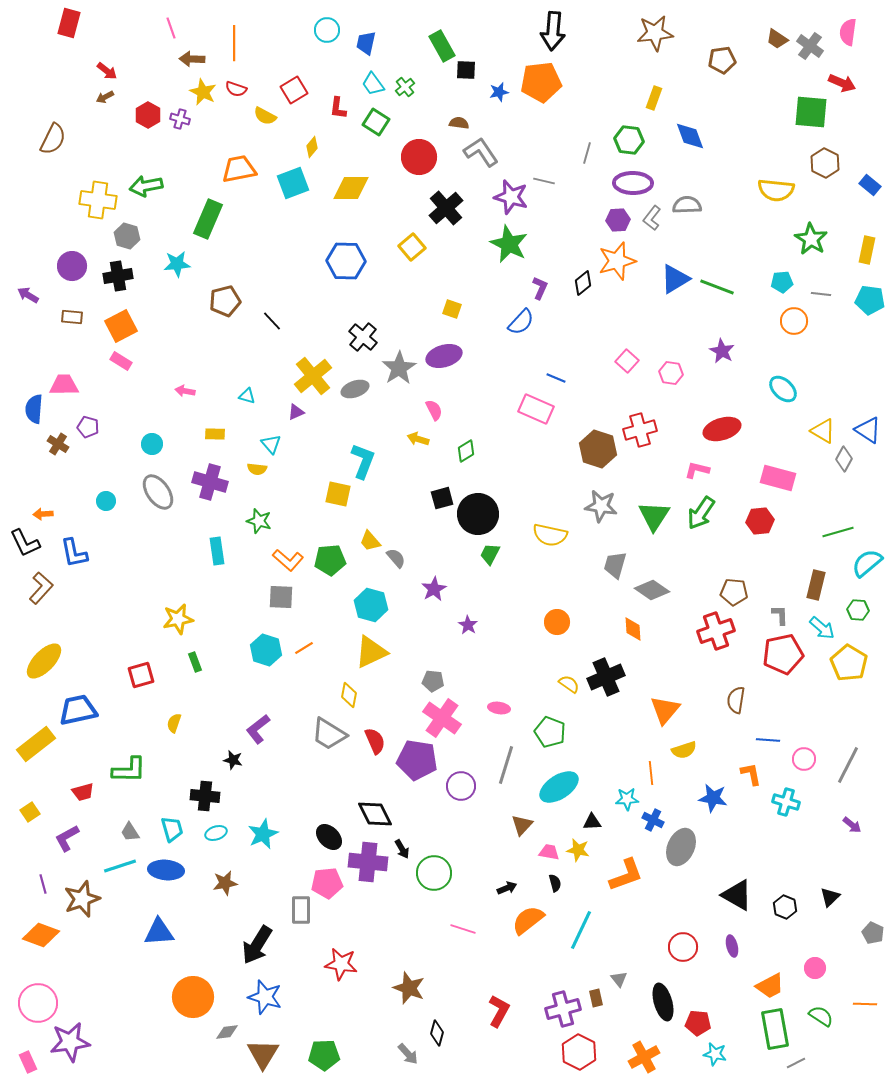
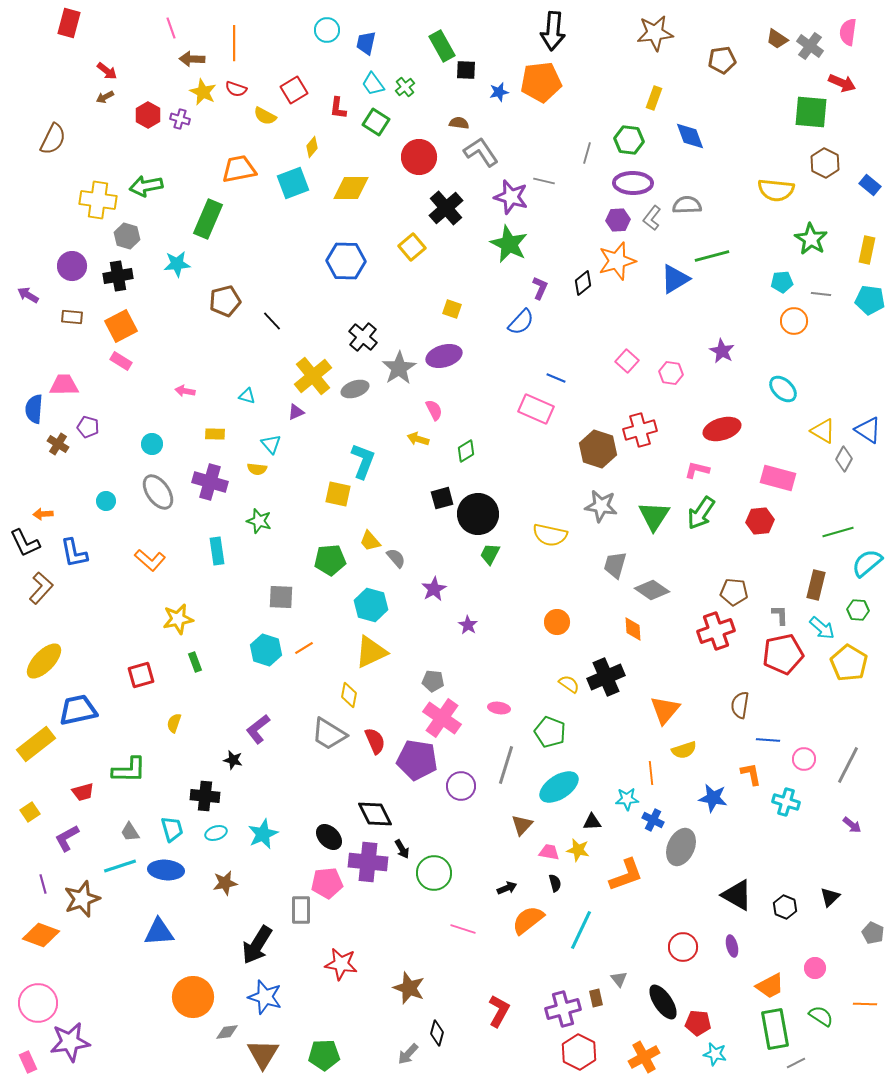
green line at (717, 287): moved 5 px left, 31 px up; rotated 36 degrees counterclockwise
orange L-shape at (288, 560): moved 138 px left
brown semicircle at (736, 700): moved 4 px right, 5 px down
black ellipse at (663, 1002): rotated 18 degrees counterclockwise
gray arrow at (408, 1054): rotated 85 degrees clockwise
